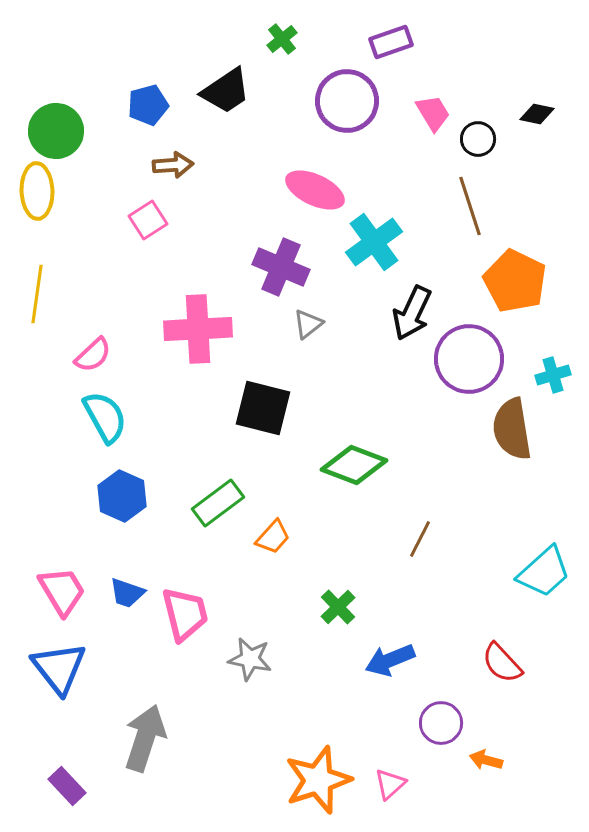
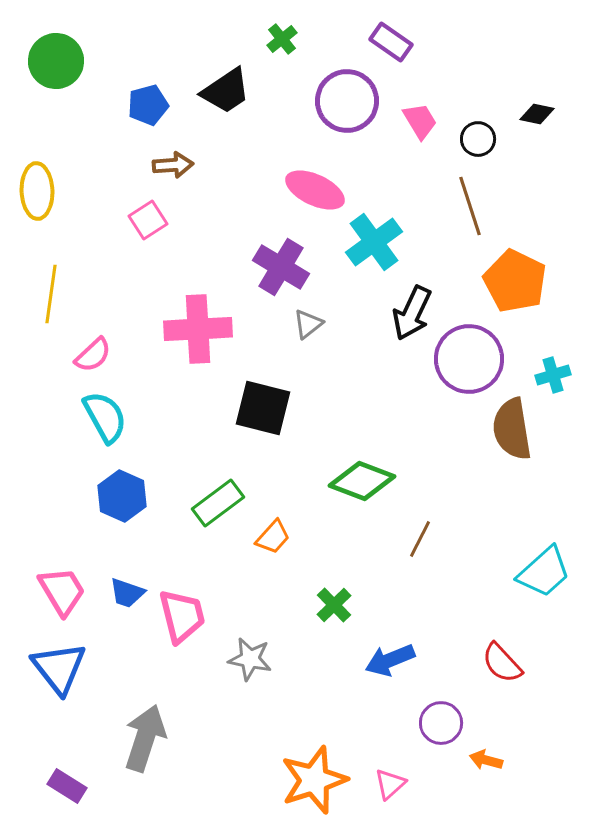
purple rectangle at (391, 42): rotated 54 degrees clockwise
pink trapezoid at (433, 113): moved 13 px left, 8 px down
green circle at (56, 131): moved 70 px up
purple cross at (281, 267): rotated 8 degrees clockwise
yellow line at (37, 294): moved 14 px right
green diamond at (354, 465): moved 8 px right, 16 px down
green cross at (338, 607): moved 4 px left, 2 px up
pink trapezoid at (185, 614): moved 3 px left, 2 px down
orange star at (318, 780): moved 4 px left
purple rectangle at (67, 786): rotated 15 degrees counterclockwise
